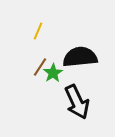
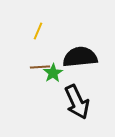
brown line: rotated 54 degrees clockwise
